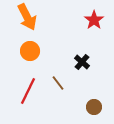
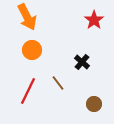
orange circle: moved 2 px right, 1 px up
brown circle: moved 3 px up
